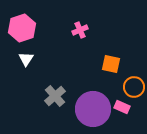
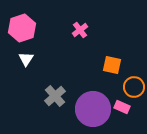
pink cross: rotated 14 degrees counterclockwise
orange square: moved 1 px right, 1 px down
